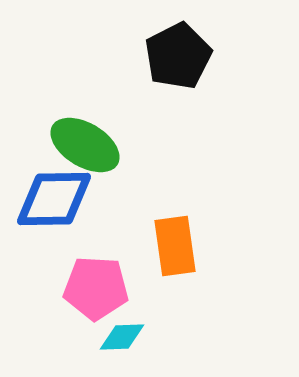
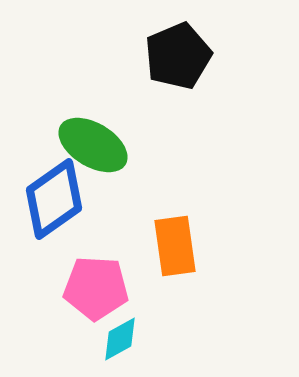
black pentagon: rotated 4 degrees clockwise
green ellipse: moved 8 px right
blue diamond: rotated 34 degrees counterclockwise
cyan diamond: moved 2 px left, 2 px down; rotated 27 degrees counterclockwise
